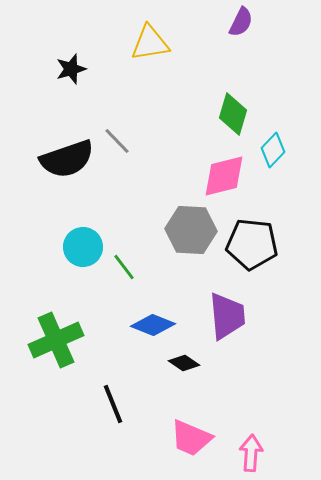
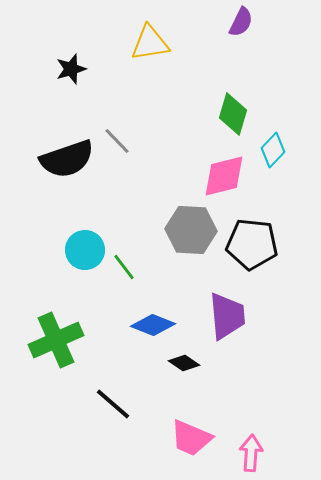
cyan circle: moved 2 px right, 3 px down
black line: rotated 27 degrees counterclockwise
